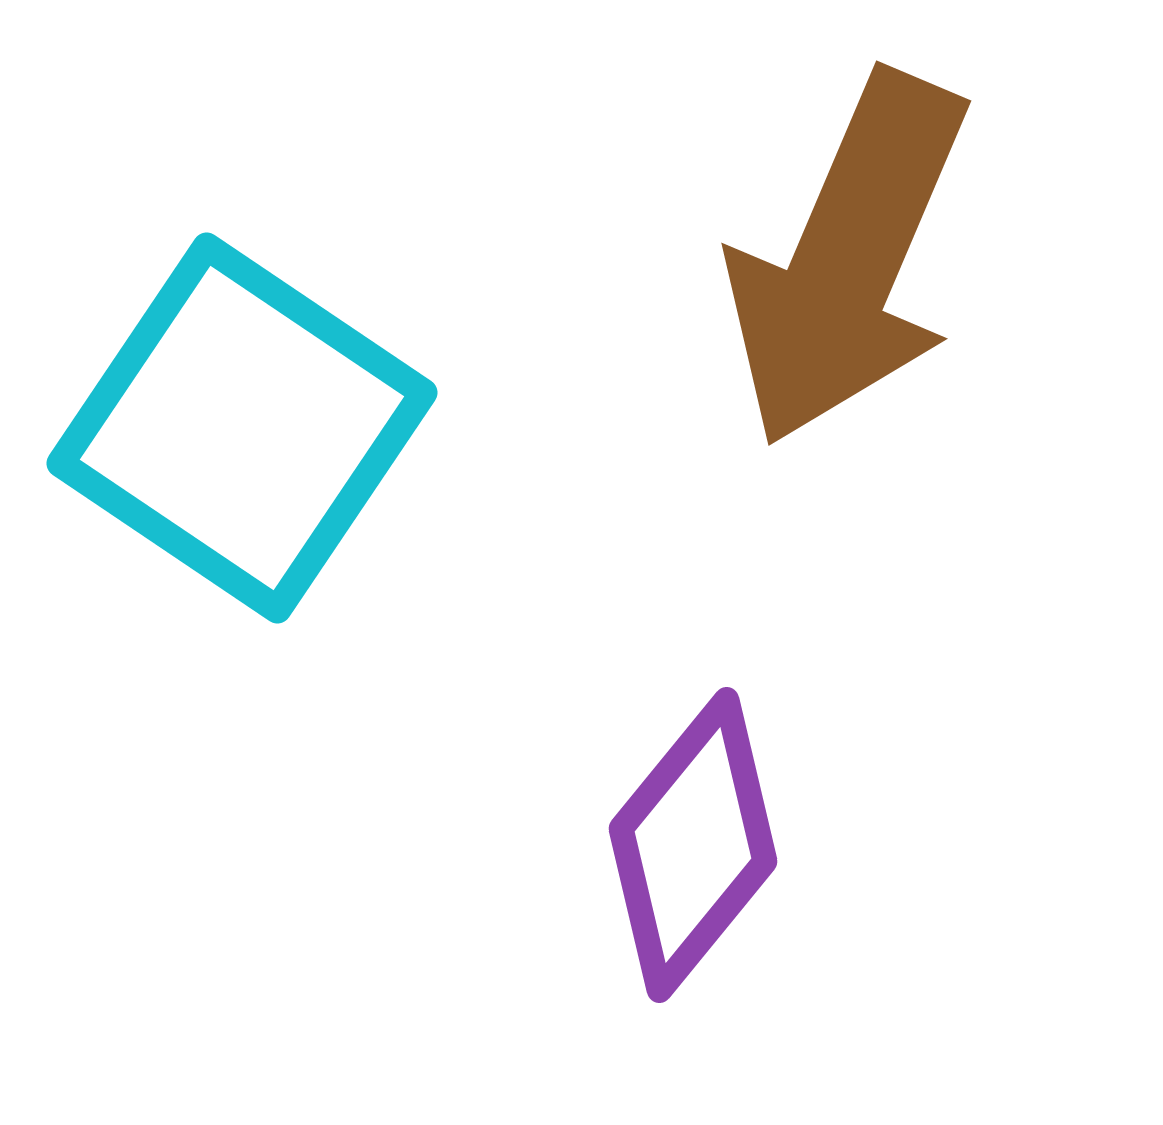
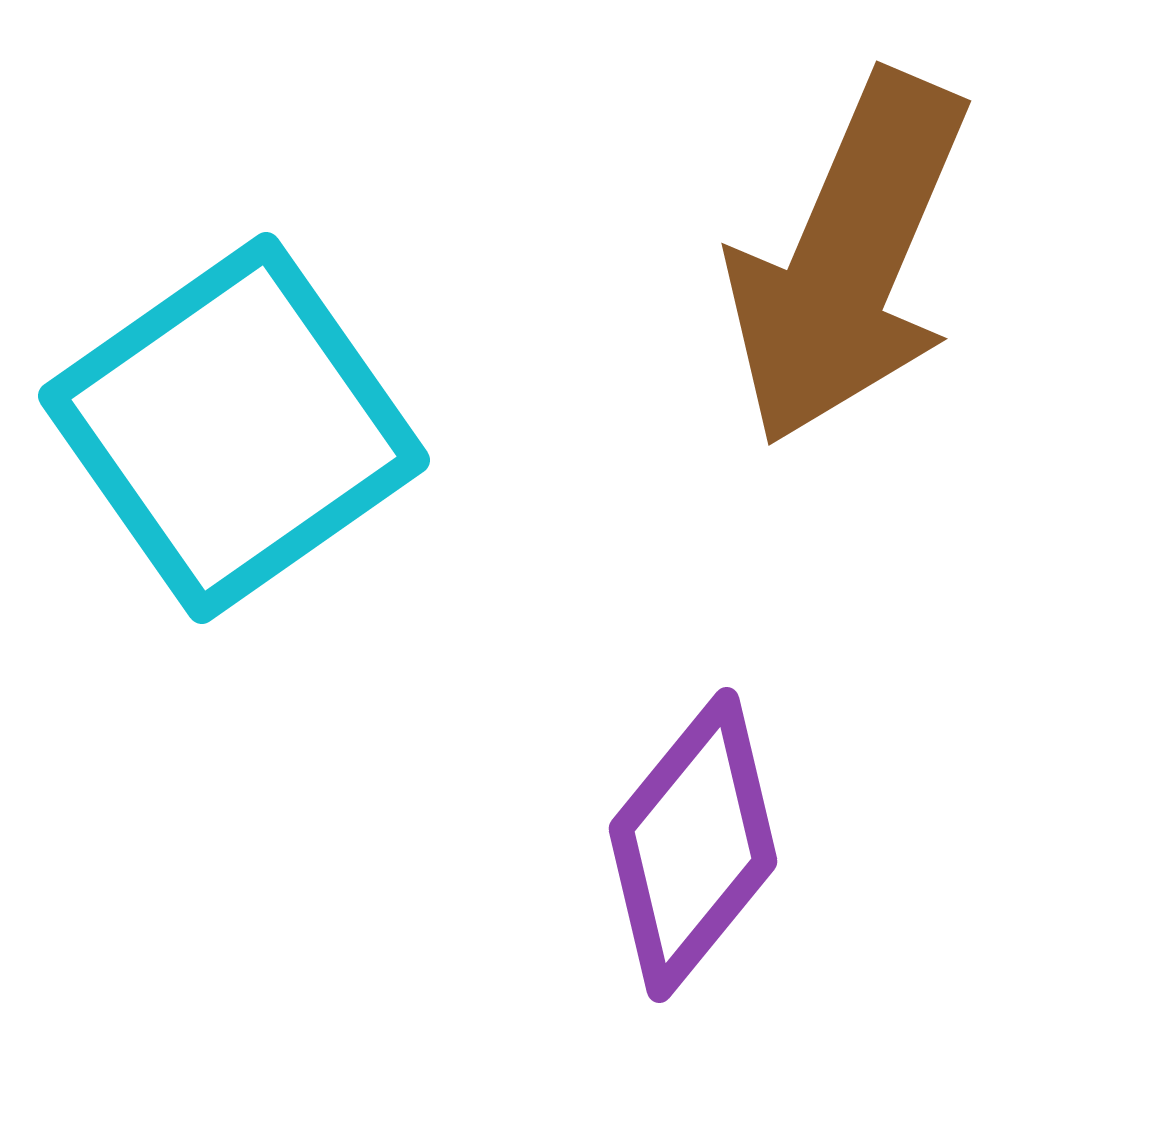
cyan square: moved 8 px left; rotated 21 degrees clockwise
